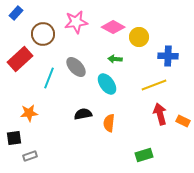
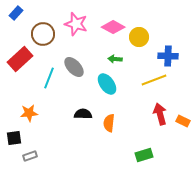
pink star: moved 2 px down; rotated 25 degrees clockwise
gray ellipse: moved 2 px left
yellow line: moved 5 px up
black semicircle: rotated 12 degrees clockwise
